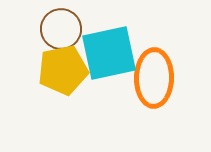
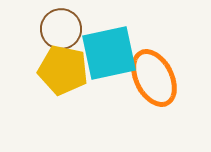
yellow pentagon: rotated 24 degrees clockwise
orange ellipse: rotated 28 degrees counterclockwise
